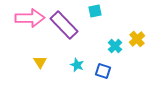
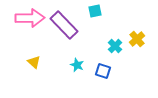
yellow triangle: moved 6 px left; rotated 16 degrees counterclockwise
